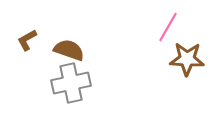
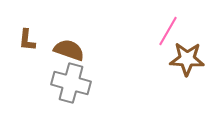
pink line: moved 4 px down
brown L-shape: rotated 55 degrees counterclockwise
gray cross: rotated 27 degrees clockwise
